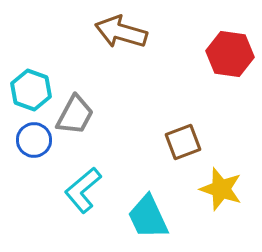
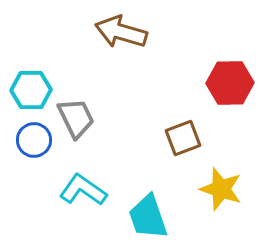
red hexagon: moved 29 px down; rotated 9 degrees counterclockwise
cyan hexagon: rotated 21 degrees counterclockwise
gray trapezoid: moved 1 px right, 3 px down; rotated 54 degrees counterclockwise
brown square: moved 4 px up
cyan L-shape: rotated 75 degrees clockwise
cyan trapezoid: rotated 6 degrees clockwise
